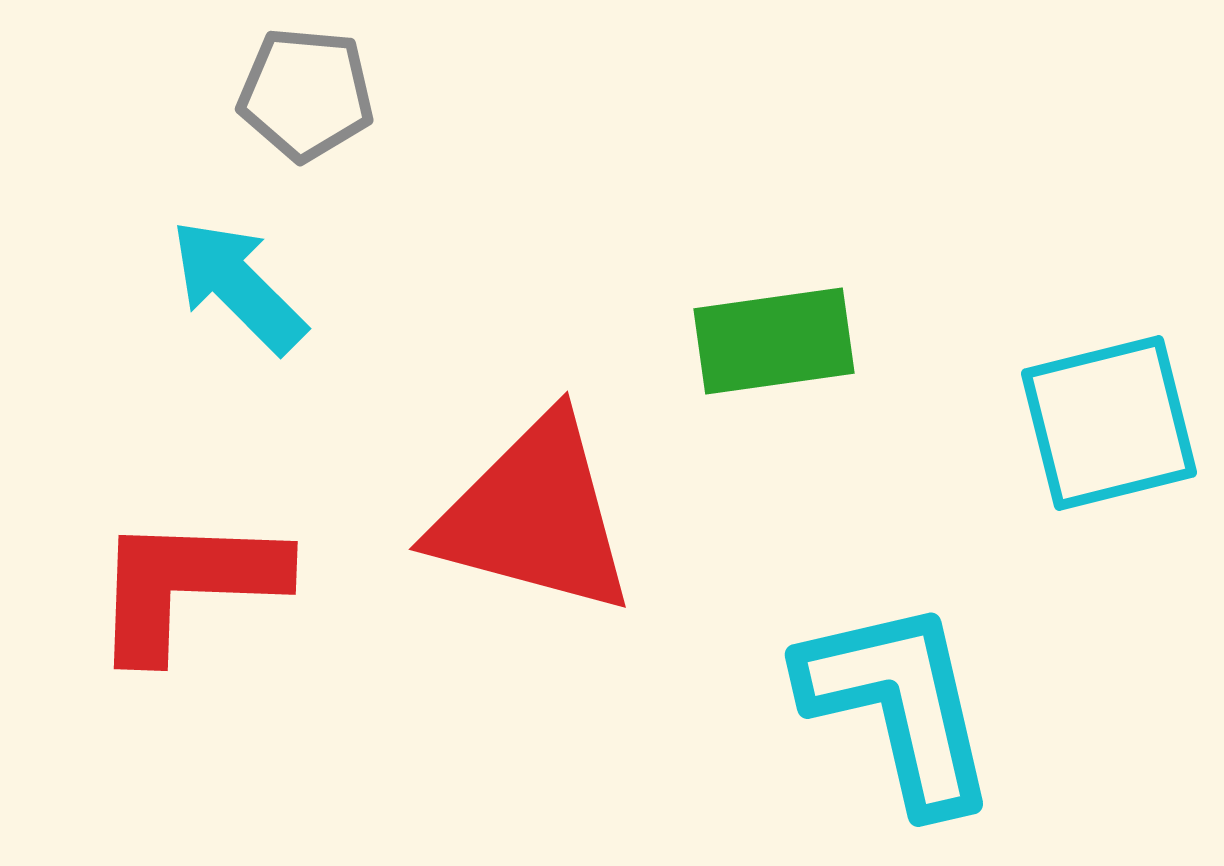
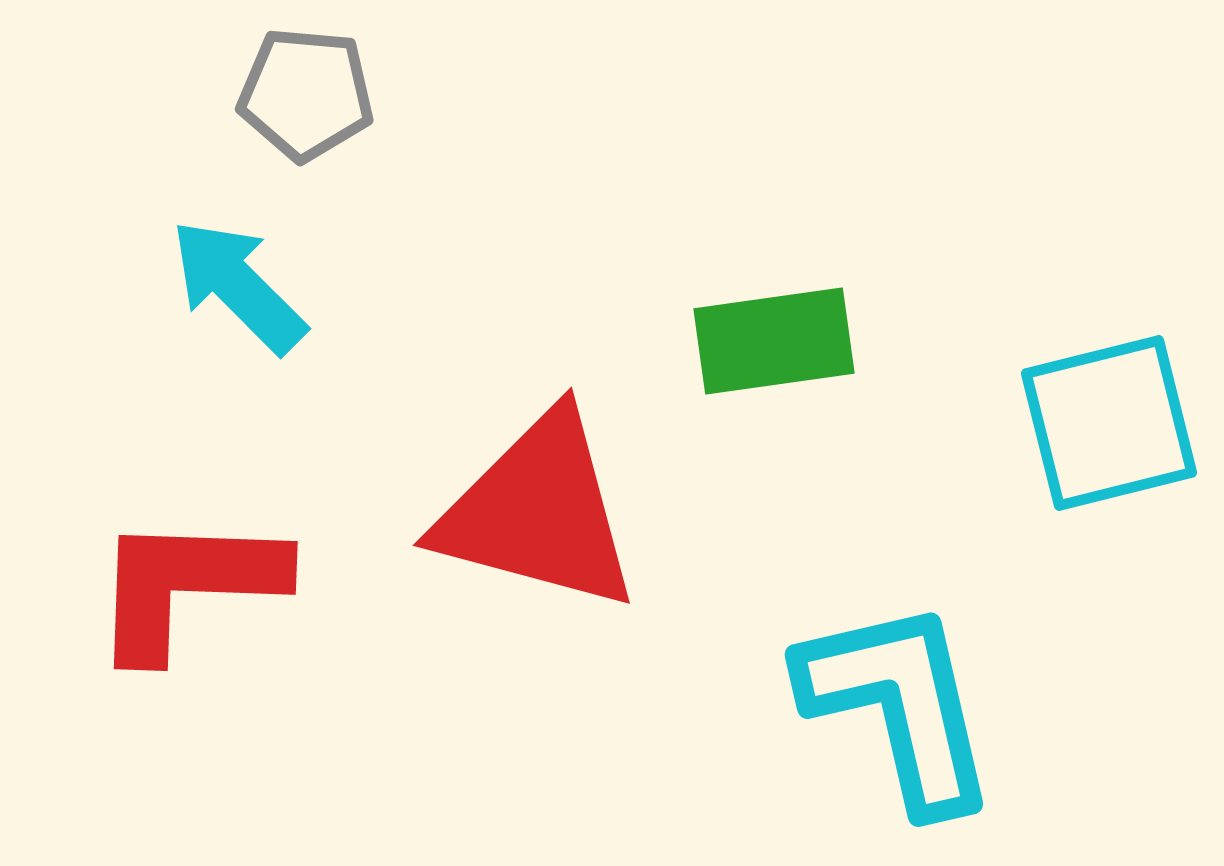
red triangle: moved 4 px right, 4 px up
